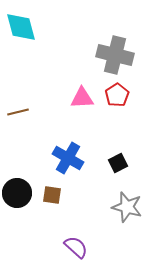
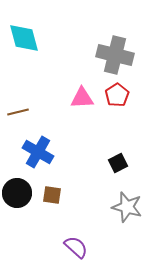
cyan diamond: moved 3 px right, 11 px down
blue cross: moved 30 px left, 6 px up
